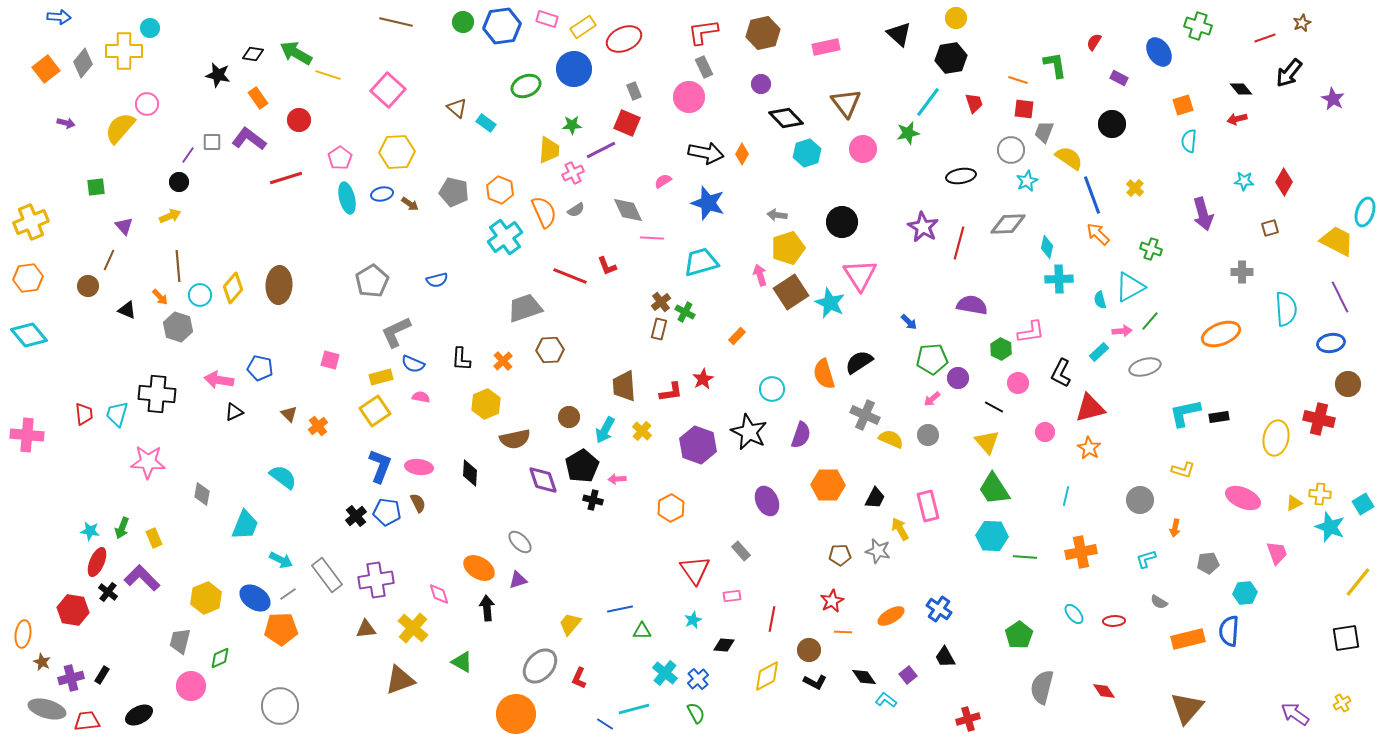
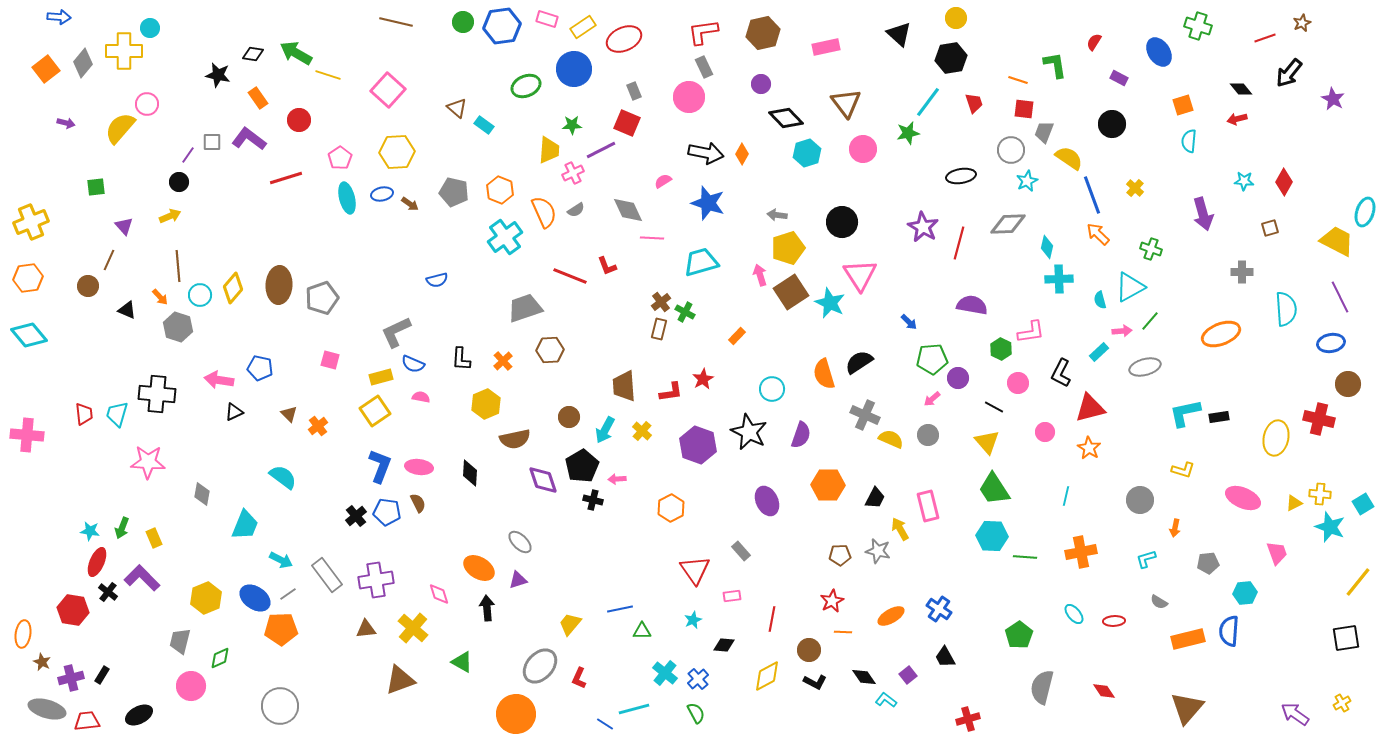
cyan rectangle at (486, 123): moved 2 px left, 2 px down
gray pentagon at (372, 281): moved 50 px left, 17 px down; rotated 12 degrees clockwise
